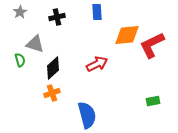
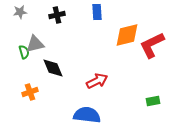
gray star: rotated 24 degrees clockwise
black cross: moved 2 px up
orange diamond: rotated 8 degrees counterclockwise
gray triangle: rotated 30 degrees counterclockwise
green semicircle: moved 4 px right, 8 px up
red arrow: moved 17 px down
black diamond: rotated 70 degrees counterclockwise
orange cross: moved 22 px left, 1 px up
blue semicircle: rotated 68 degrees counterclockwise
